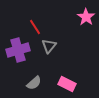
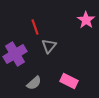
pink star: moved 3 px down
red line: rotated 14 degrees clockwise
purple cross: moved 3 px left, 4 px down; rotated 15 degrees counterclockwise
pink rectangle: moved 2 px right, 3 px up
